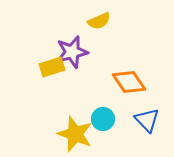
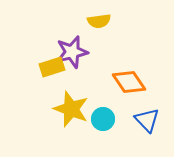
yellow semicircle: rotated 15 degrees clockwise
yellow star: moved 4 px left, 25 px up
